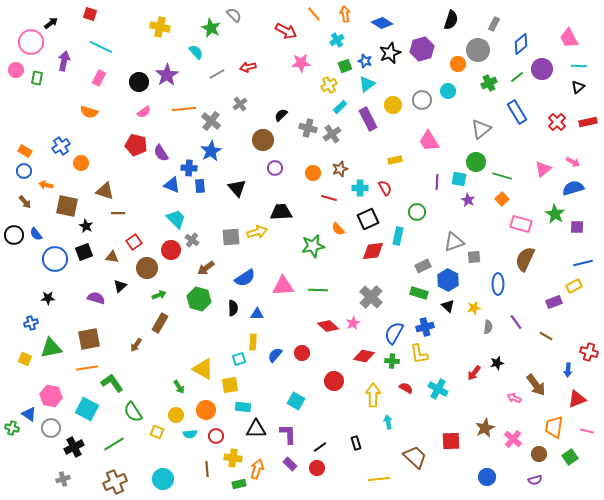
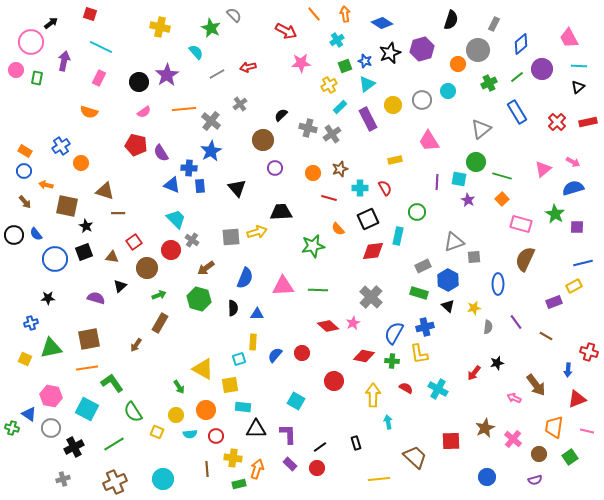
blue semicircle at (245, 278): rotated 35 degrees counterclockwise
